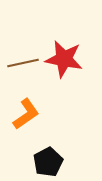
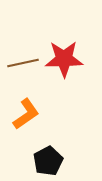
red star: rotated 12 degrees counterclockwise
black pentagon: moved 1 px up
